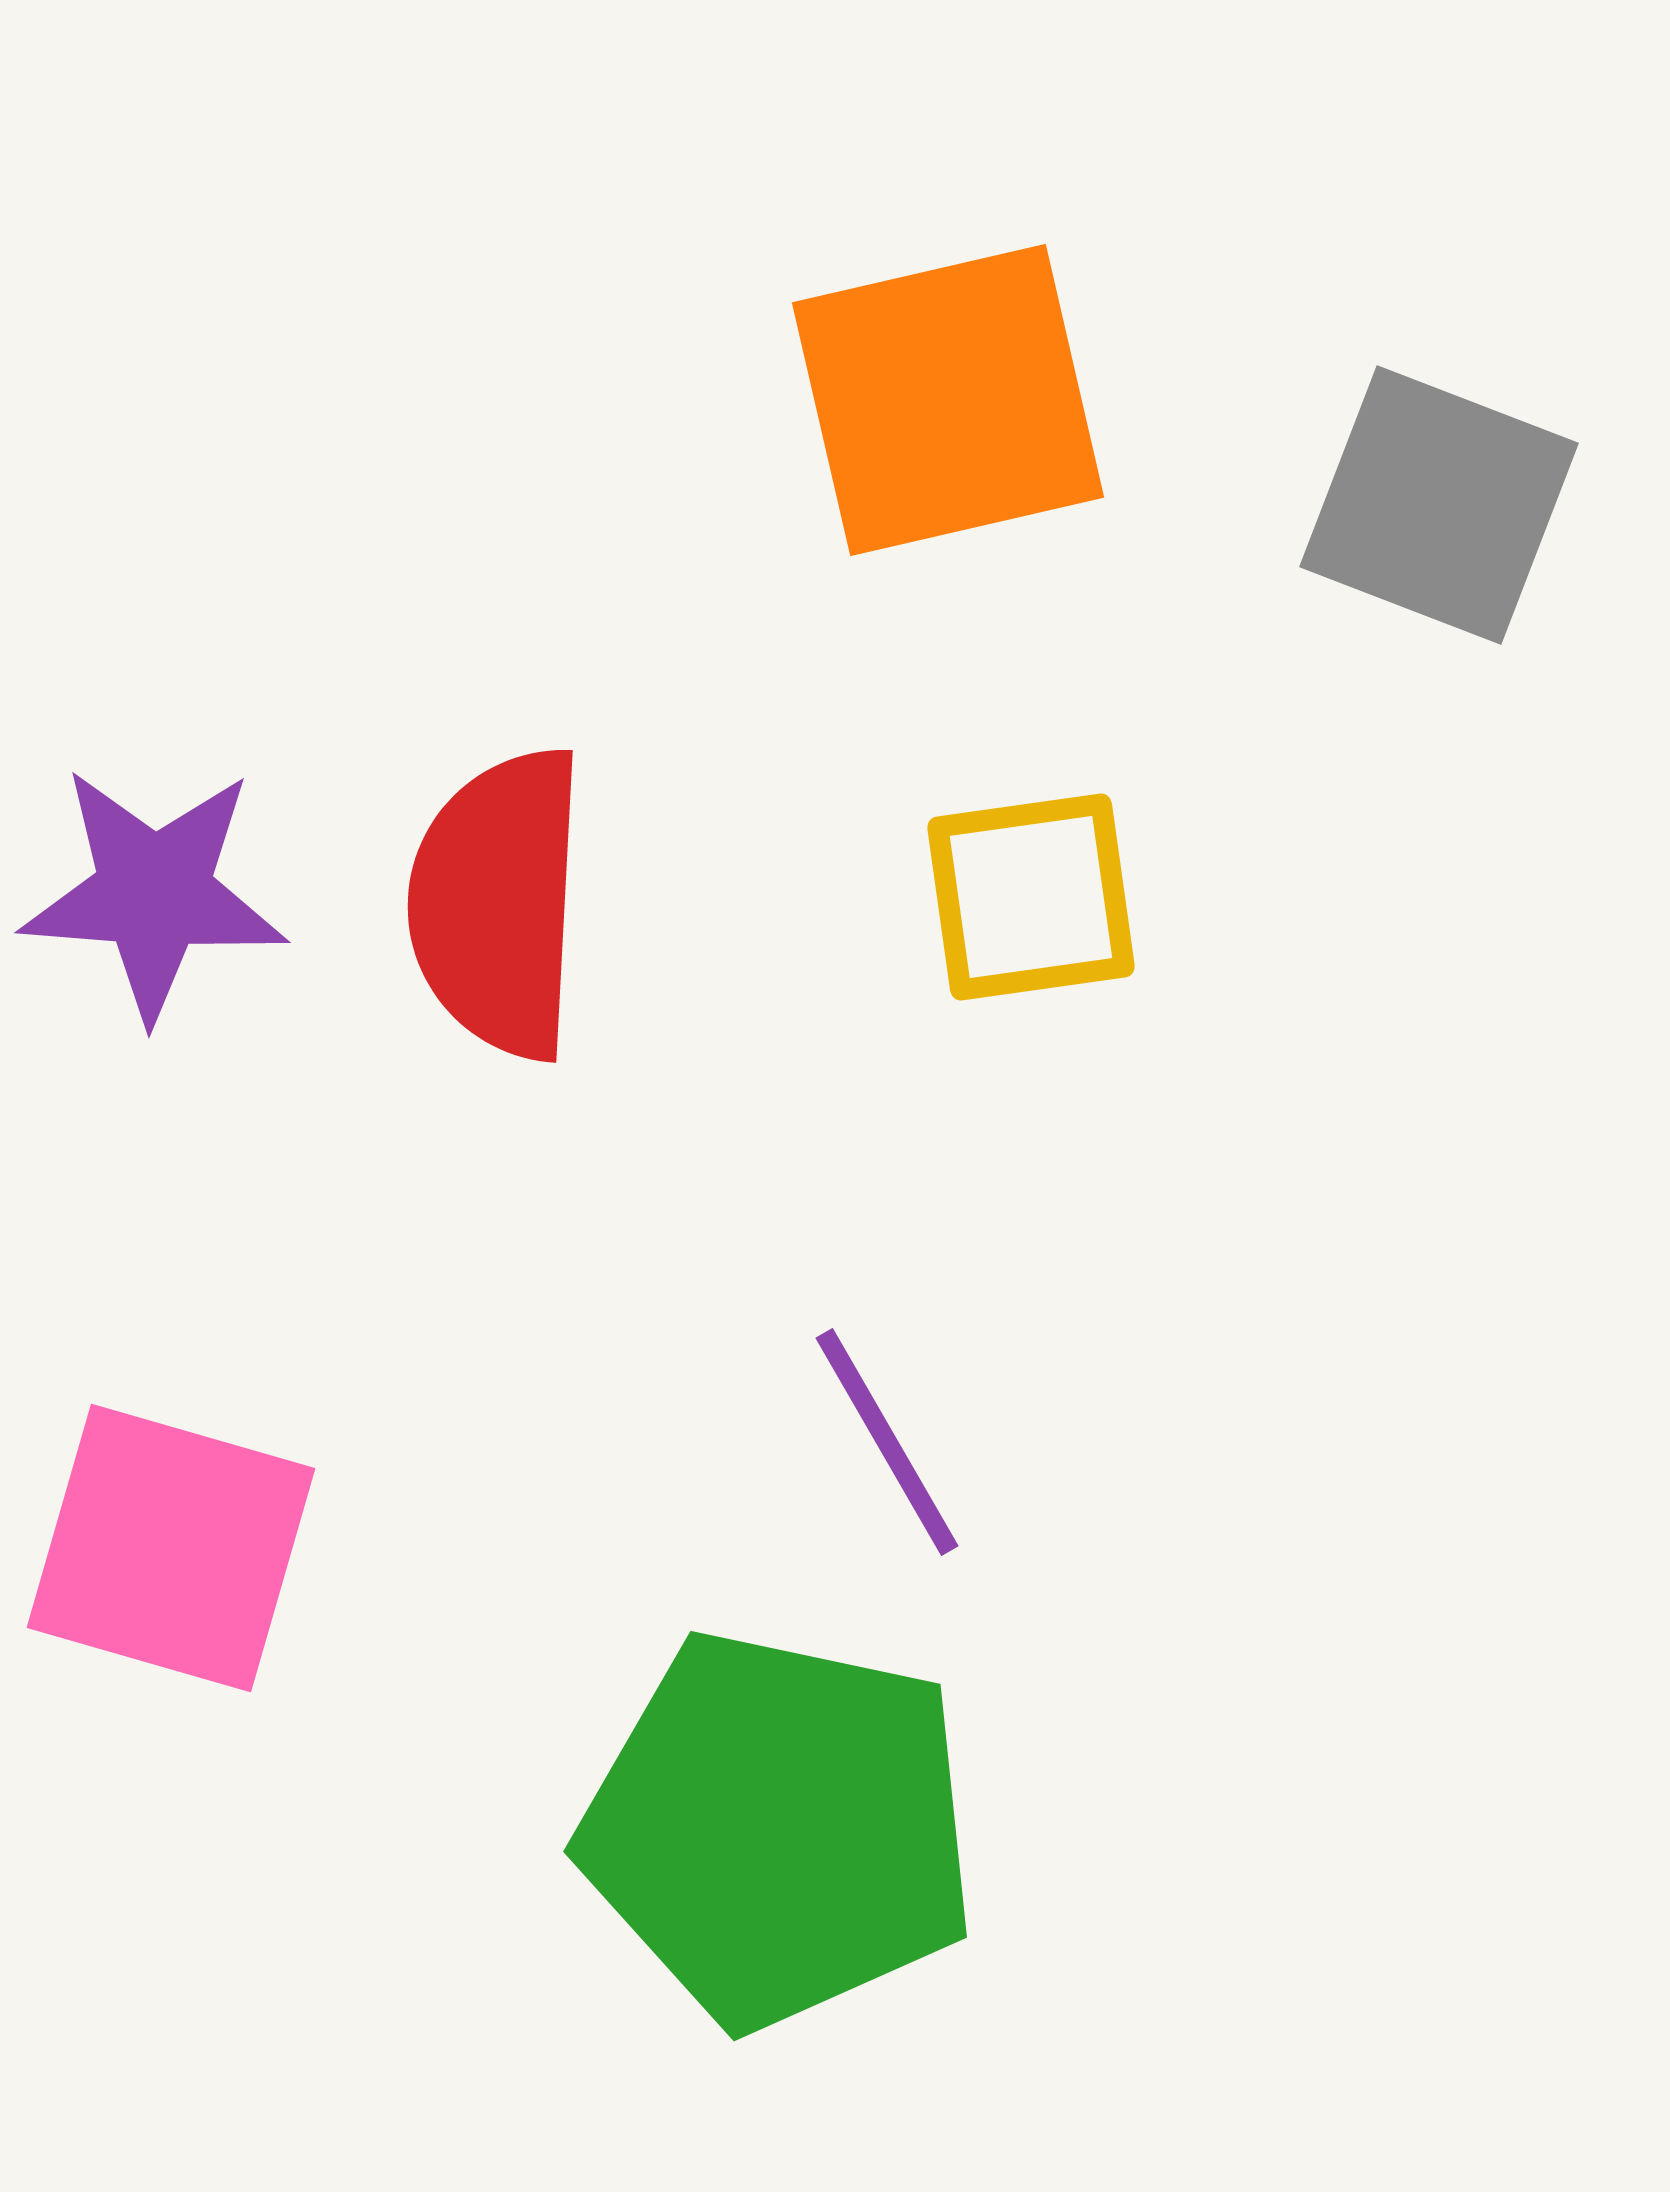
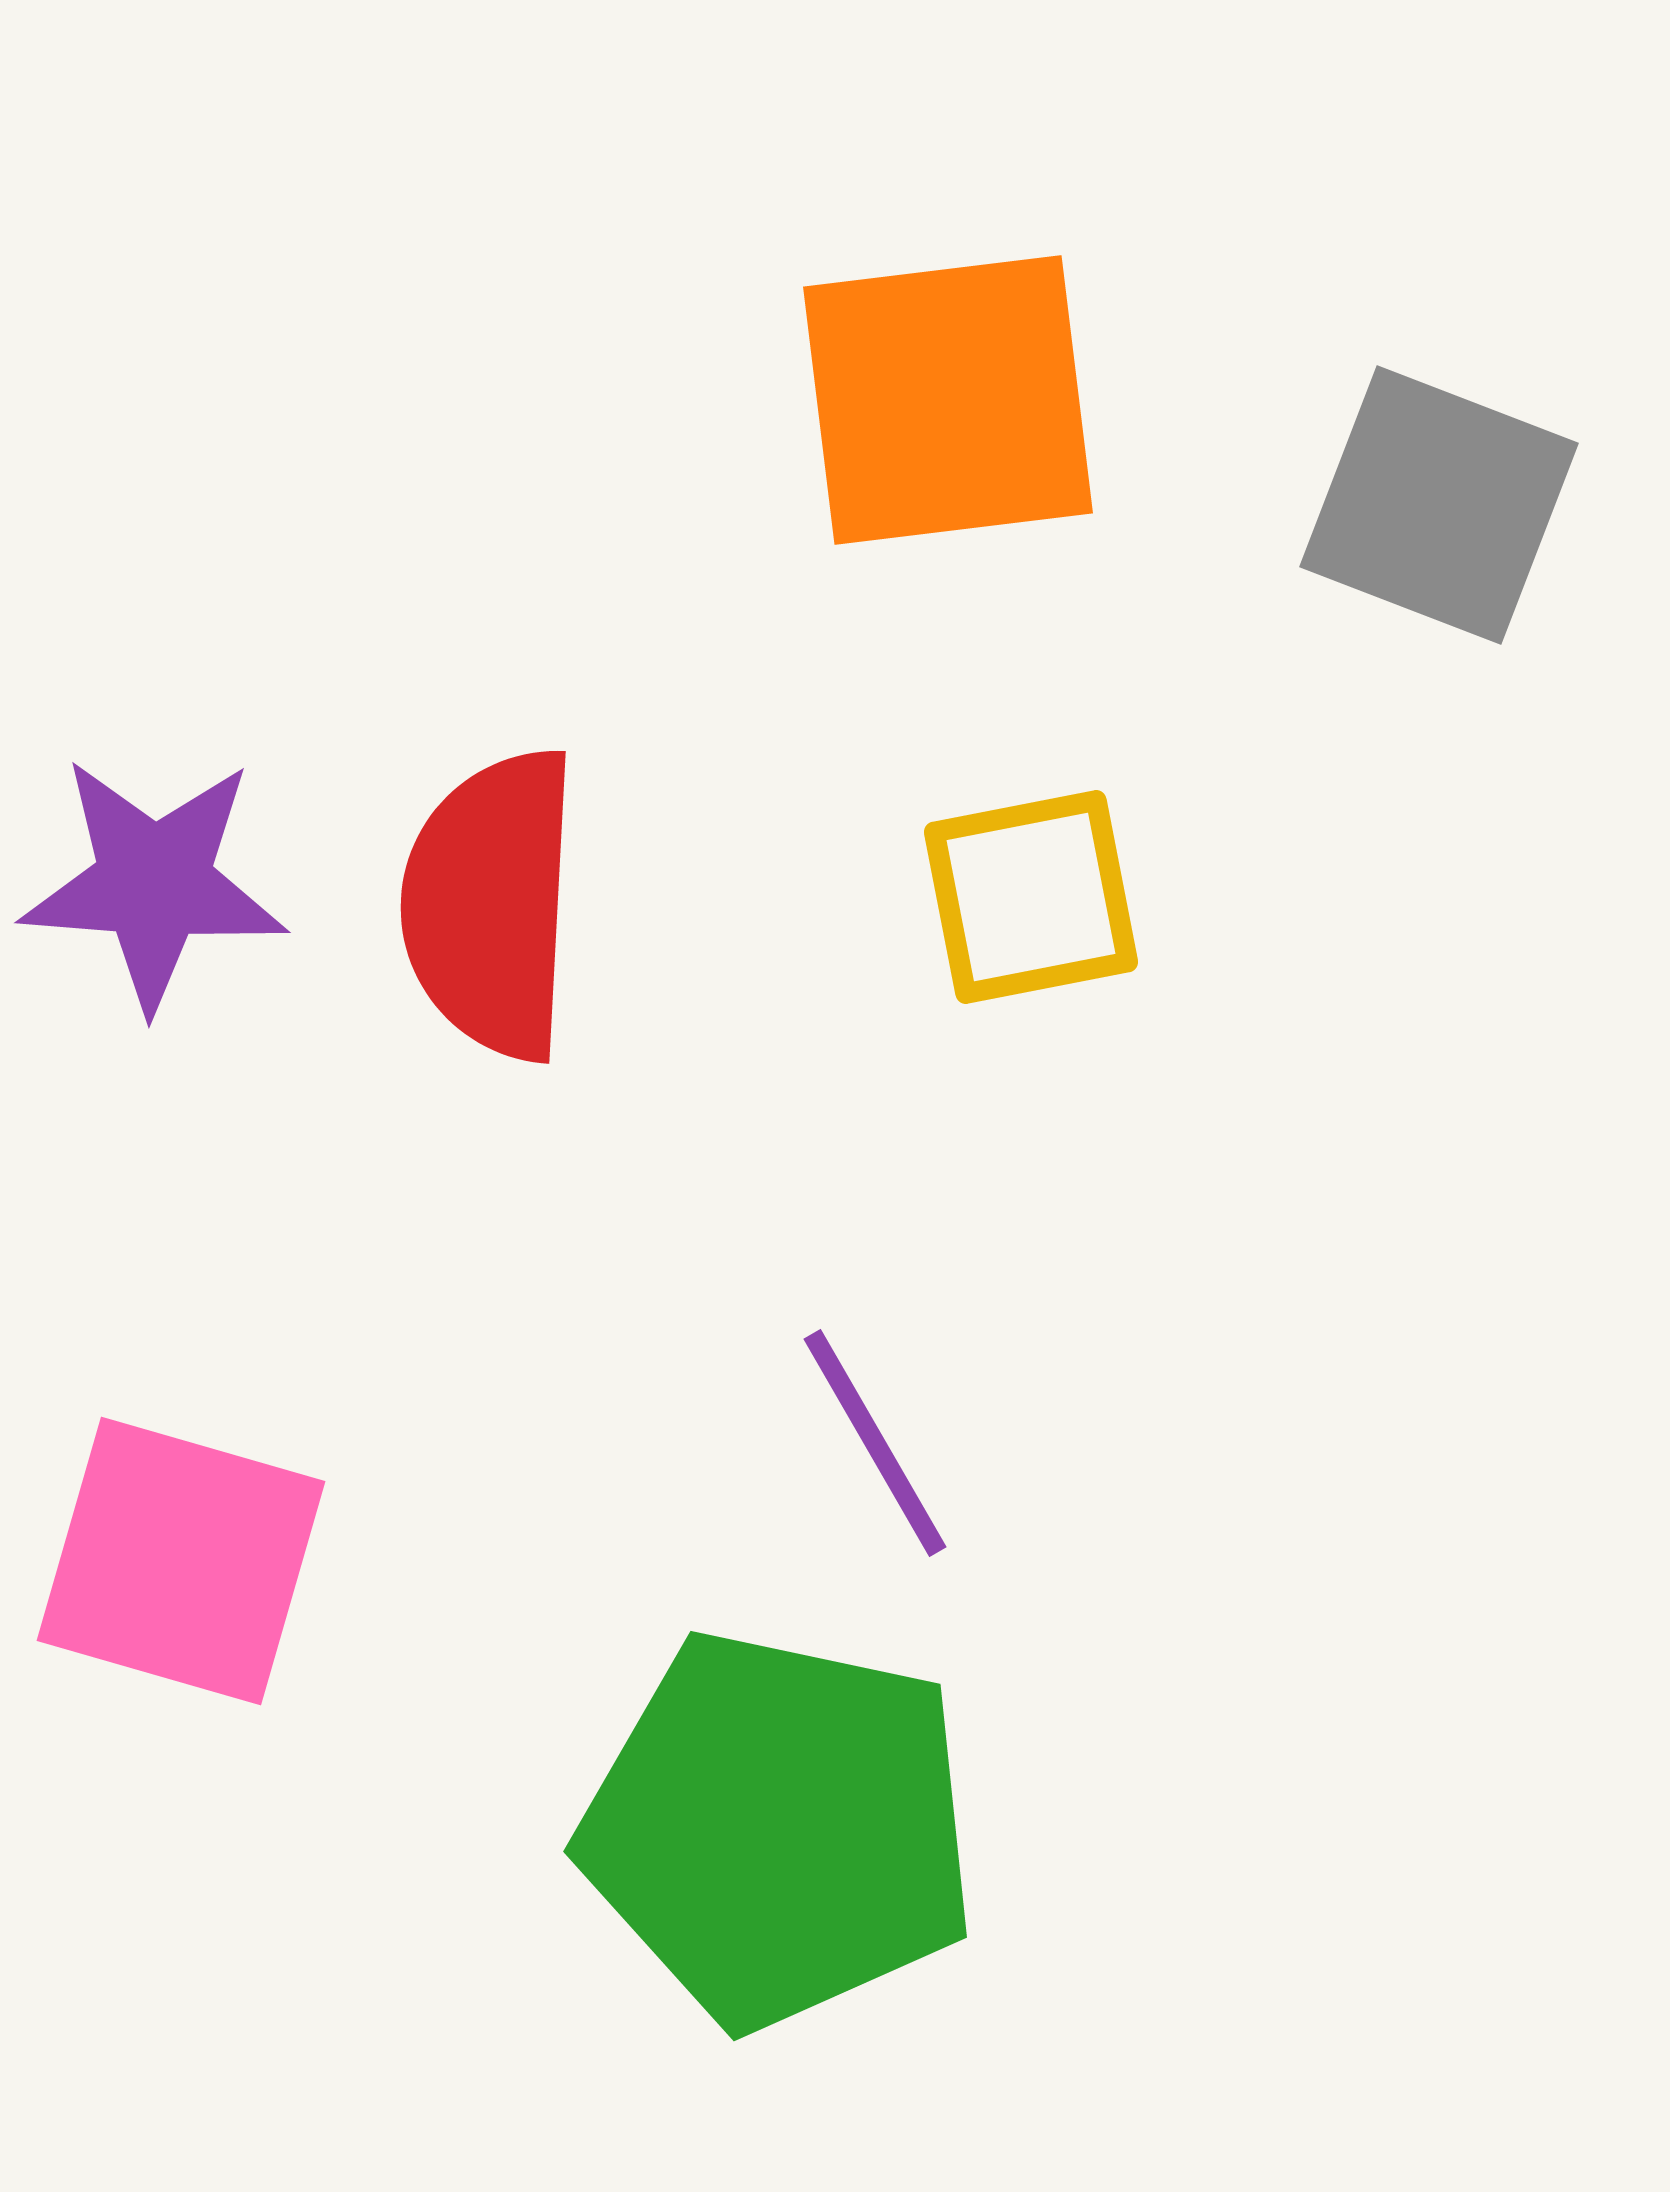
orange square: rotated 6 degrees clockwise
purple star: moved 10 px up
yellow square: rotated 3 degrees counterclockwise
red semicircle: moved 7 px left, 1 px down
purple line: moved 12 px left, 1 px down
pink square: moved 10 px right, 13 px down
